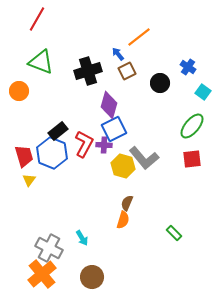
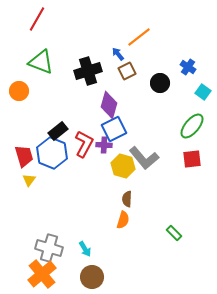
brown semicircle: moved 4 px up; rotated 21 degrees counterclockwise
cyan arrow: moved 3 px right, 11 px down
gray cross: rotated 12 degrees counterclockwise
